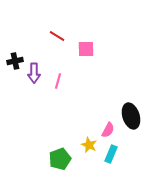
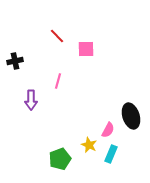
red line: rotated 14 degrees clockwise
purple arrow: moved 3 px left, 27 px down
